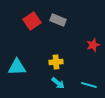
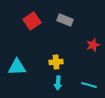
gray rectangle: moved 7 px right
cyan arrow: rotated 56 degrees clockwise
